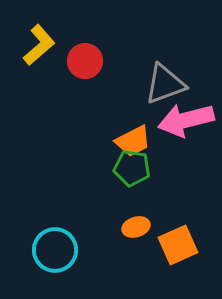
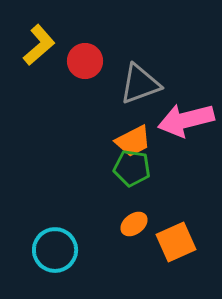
gray triangle: moved 25 px left
orange ellipse: moved 2 px left, 3 px up; rotated 20 degrees counterclockwise
orange square: moved 2 px left, 3 px up
